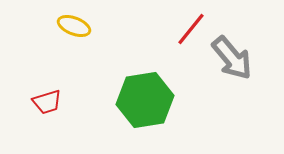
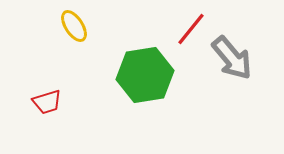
yellow ellipse: rotated 36 degrees clockwise
green hexagon: moved 25 px up
